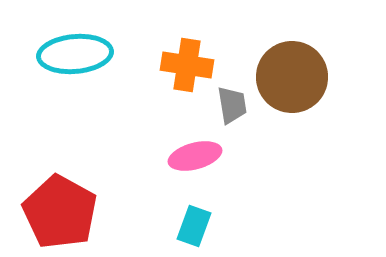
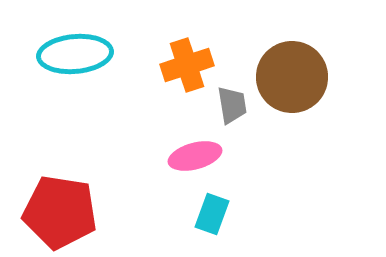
orange cross: rotated 27 degrees counterclockwise
red pentagon: rotated 20 degrees counterclockwise
cyan rectangle: moved 18 px right, 12 px up
